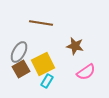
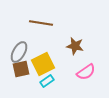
brown square: rotated 18 degrees clockwise
cyan rectangle: rotated 24 degrees clockwise
